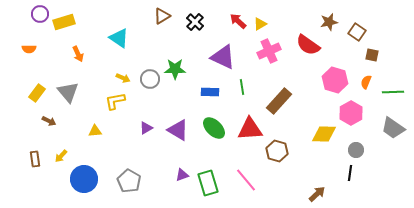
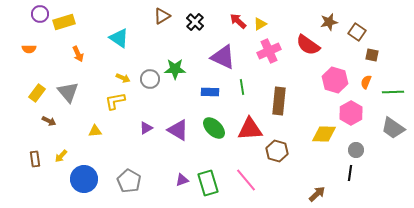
brown rectangle at (279, 101): rotated 36 degrees counterclockwise
purple triangle at (182, 175): moved 5 px down
